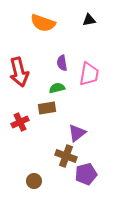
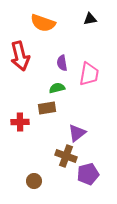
black triangle: moved 1 px right, 1 px up
red arrow: moved 1 px right, 16 px up
red cross: rotated 24 degrees clockwise
purple pentagon: moved 2 px right
